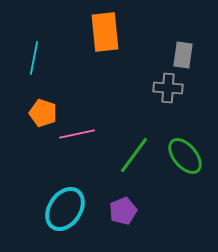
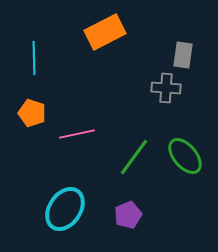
orange rectangle: rotated 69 degrees clockwise
cyan line: rotated 12 degrees counterclockwise
gray cross: moved 2 px left
orange pentagon: moved 11 px left
green line: moved 2 px down
purple pentagon: moved 5 px right, 4 px down
